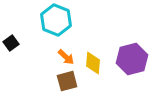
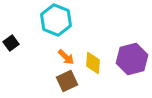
brown square: rotated 10 degrees counterclockwise
